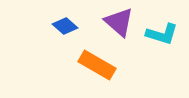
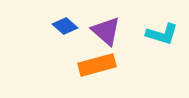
purple triangle: moved 13 px left, 9 px down
orange rectangle: rotated 45 degrees counterclockwise
